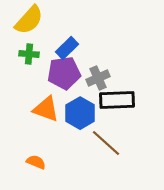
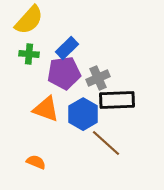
blue hexagon: moved 3 px right, 1 px down
